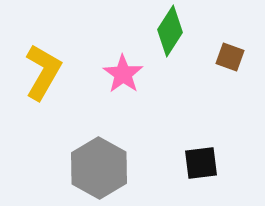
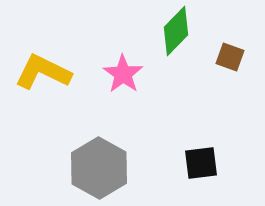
green diamond: moved 6 px right; rotated 12 degrees clockwise
yellow L-shape: rotated 94 degrees counterclockwise
